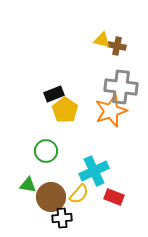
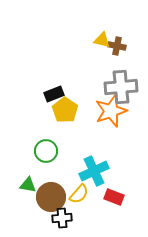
gray cross: rotated 12 degrees counterclockwise
